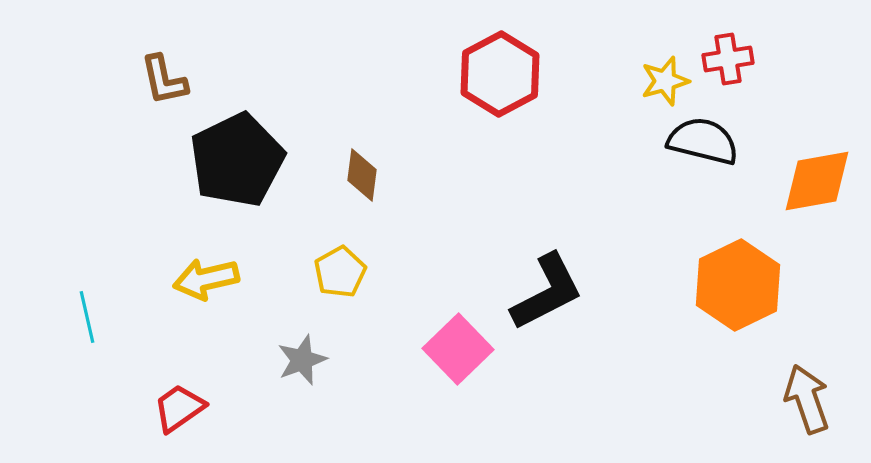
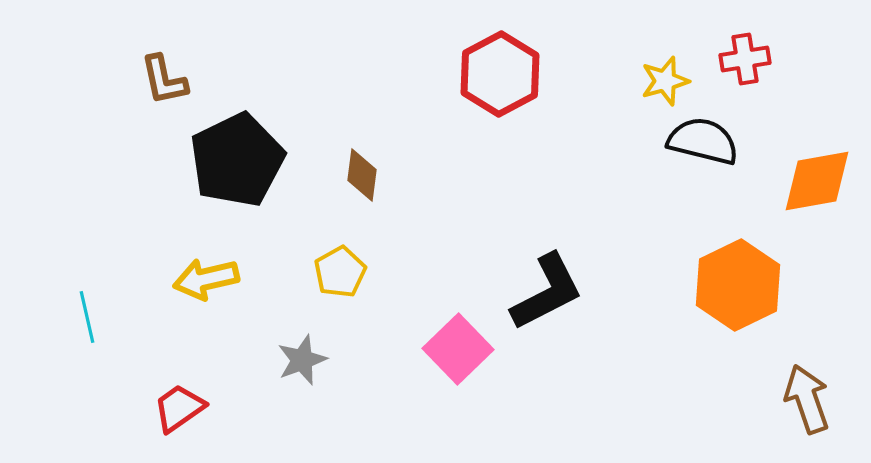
red cross: moved 17 px right
